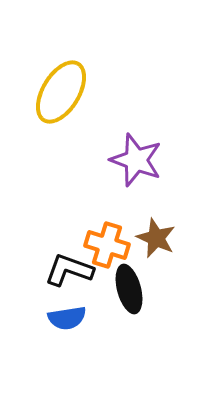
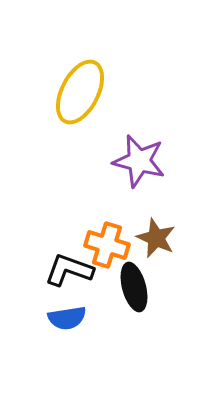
yellow ellipse: moved 19 px right; rotated 4 degrees counterclockwise
purple star: moved 3 px right, 1 px down; rotated 6 degrees counterclockwise
black ellipse: moved 5 px right, 2 px up
